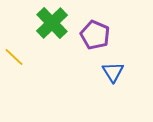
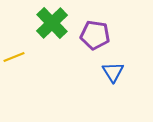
purple pentagon: rotated 16 degrees counterclockwise
yellow line: rotated 65 degrees counterclockwise
